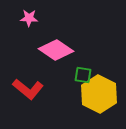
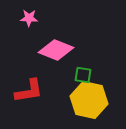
pink diamond: rotated 12 degrees counterclockwise
red L-shape: moved 1 px right, 2 px down; rotated 48 degrees counterclockwise
yellow hexagon: moved 10 px left, 6 px down; rotated 15 degrees counterclockwise
